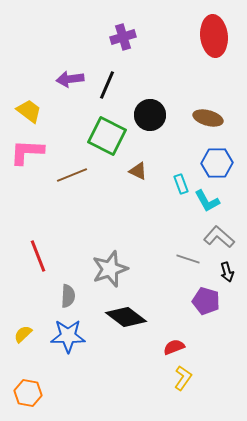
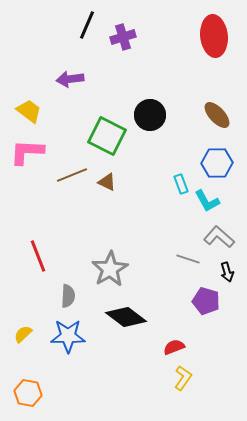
black line: moved 20 px left, 60 px up
brown ellipse: moved 9 px right, 3 px up; rotated 32 degrees clockwise
brown triangle: moved 31 px left, 11 px down
gray star: rotated 12 degrees counterclockwise
